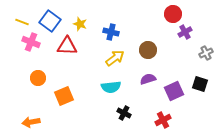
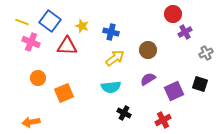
yellow star: moved 2 px right, 2 px down
purple semicircle: rotated 14 degrees counterclockwise
orange square: moved 3 px up
